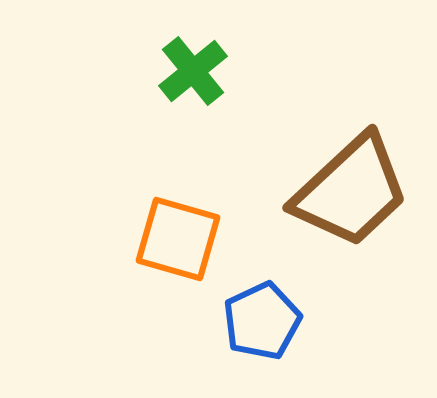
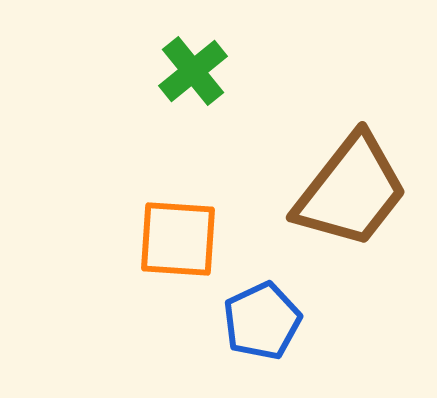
brown trapezoid: rotated 9 degrees counterclockwise
orange square: rotated 12 degrees counterclockwise
